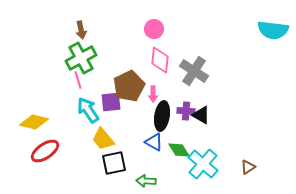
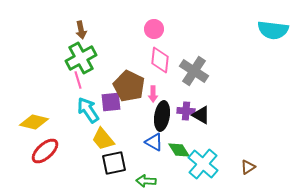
brown pentagon: rotated 20 degrees counterclockwise
red ellipse: rotated 8 degrees counterclockwise
